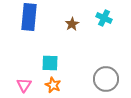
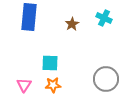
orange star: rotated 28 degrees counterclockwise
